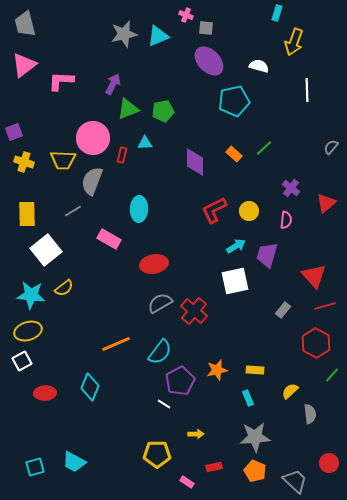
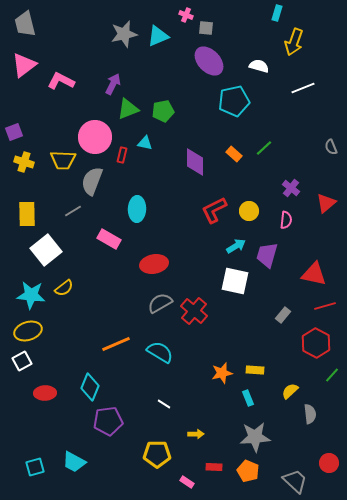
pink L-shape at (61, 81): rotated 24 degrees clockwise
white line at (307, 90): moved 4 px left, 2 px up; rotated 70 degrees clockwise
pink circle at (93, 138): moved 2 px right, 1 px up
cyan triangle at (145, 143): rotated 14 degrees clockwise
gray semicircle at (331, 147): rotated 63 degrees counterclockwise
cyan ellipse at (139, 209): moved 2 px left
red triangle at (314, 276): moved 2 px up; rotated 36 degrees counterclockwise
white square at (235, 281): rotated 24 degrees clockwise
gray rectangle at (283, 310): moved 5 px down
cyan semicircle at (160, 352): rotated 96 degrees counterclockwise
orange star at (217, 370): moved 5 px right, 3 px down
purple pentagon at (180, 381): moved 72 px left, 40 px down; rotated 20 degrees clockwise
red rectangle at (214, 467): rotated 14 degrees clockwise
orange pentagon at (255, 471): moved 7 px left
